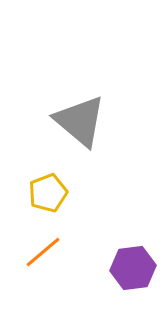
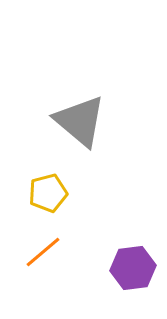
yellow pentagon: rotated 6 degrees clockwise
